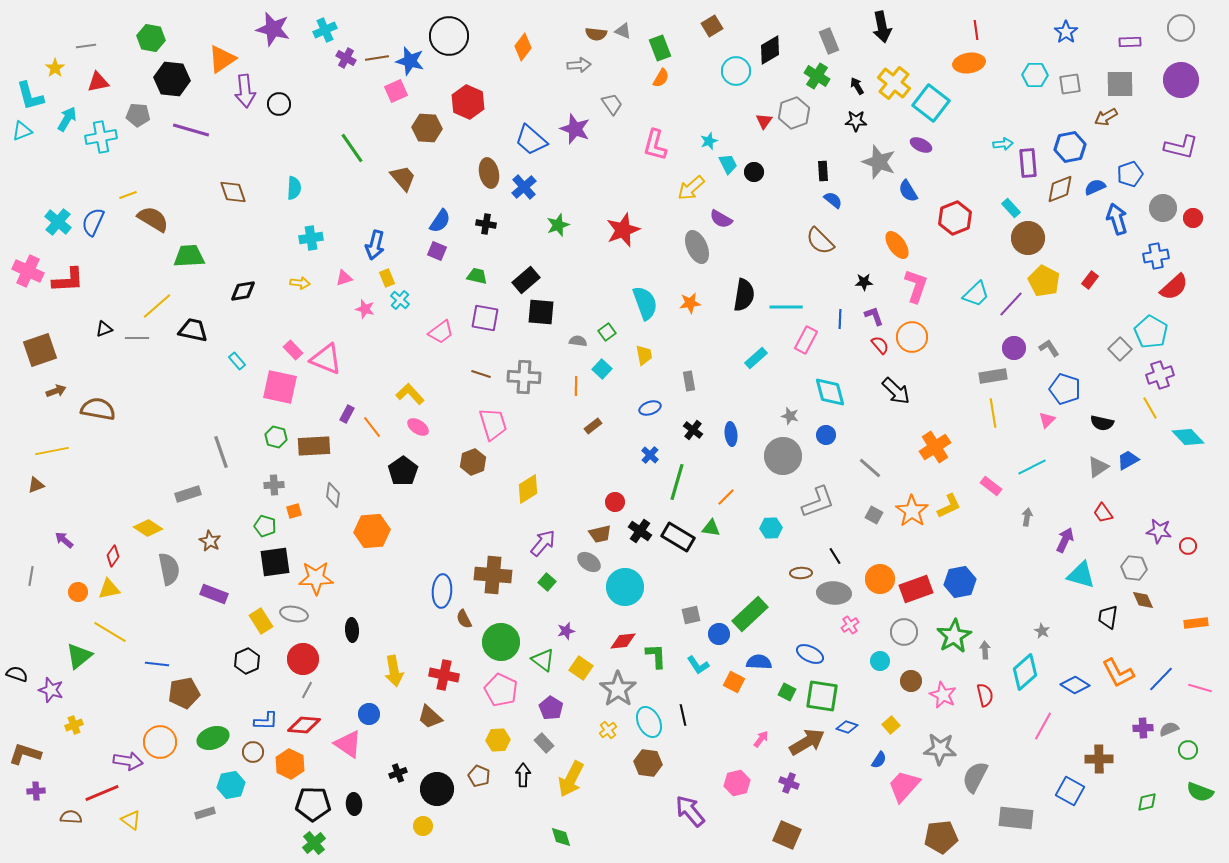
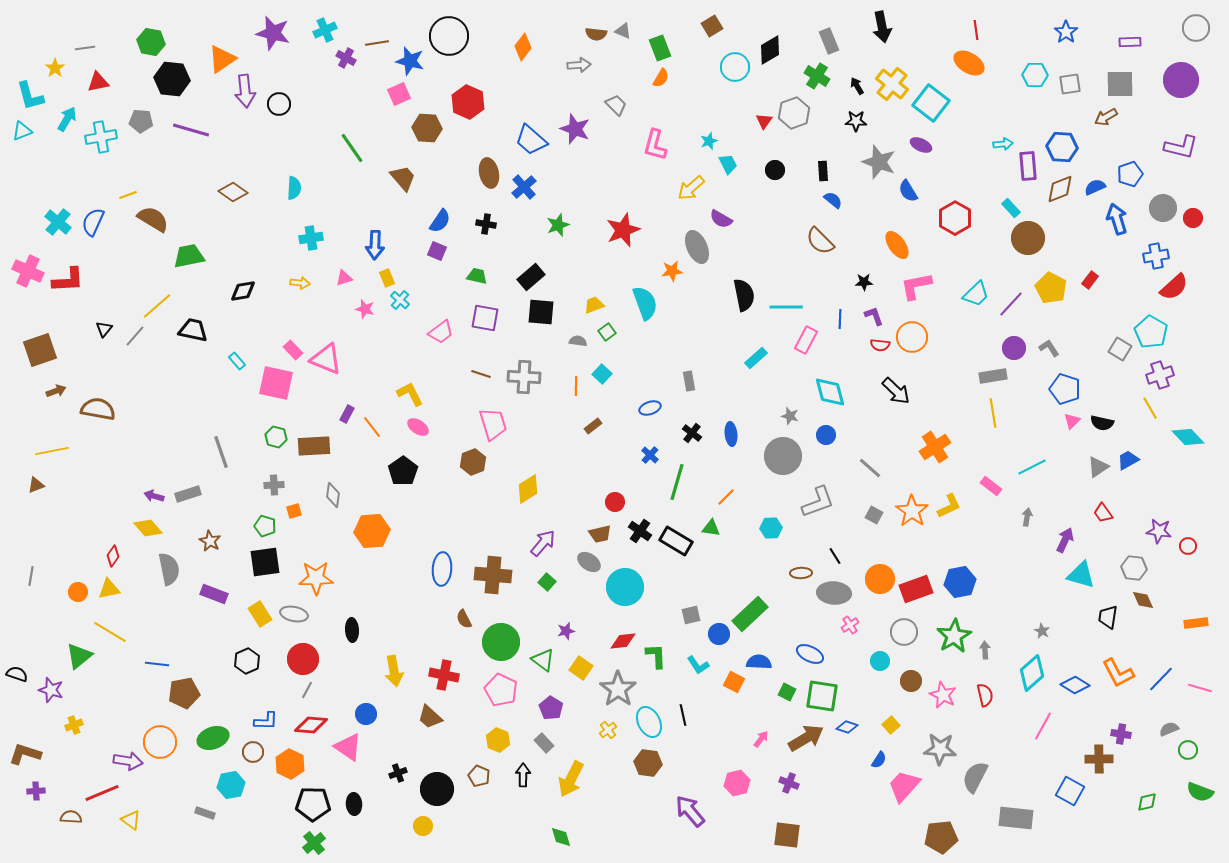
gray circle at (1181, 28): moved 15 px right
purple star at (273, 29): moved 4 px down
green hexagon at (151, 38): moved 4 px down
gray line at (86, 46): moved 1 px left, 2 px down
brown line at (377, 58): moved 15 px up
orange ellipse at (969, 63): rotated 40 degrees clockwise
cyan circle at (736, 71): moved 1 px left, 4 px up
yellow cross at (894, 83): moved 2 px left, 1 px down
pink square at (396, 91): moved 3 px right, 3 px down
gray trapezoid at (612, 104): moved 4 px right, 1 px down; rotated 10 degrees counterclockwise
gray pentagon at (138, 115): moved 3 px right, 6 px down
blue hexagon at (1070, 147): moved 8 px left; rotated 16 degrees clockwise
purple rectangle at (1028, 163): moved 3 px down
black circle at (754, 172): moved 21 px right, 2 px up
brown diamond at (233, 192): rotated 36 degrees counterclockwise
red hexagon at (955, 218): rotated 8 degrees counterclockwise
blue arrow at (375, 245): rotated 12 degrees counterclockwise
green trapezoid at (189, 256): rotated 8 degrees counterclockwise
black rectangle at (526, 280): moved 5 px right, 3 px up
yellow pentagon at (1044, 281): moved 7 px right, 7 px down
pink L-shape at (916, 286): rotated 120 degrees counterclockwise
black semicircle at (744, 295): rotated 20 degrees counterclockwise
orange star at (690, 303): moved 18 px left, 32 px up
black triangle at (104, 329): rotated 30 degrees counterclockwise
gray line at (137, 338): moved 2 px left, 2 px up; rotated 50 degrees counterclockwise
red semicircle at (880, 345): rotated 138 degrees clockwise
gray square at (1120, 349): rotated 15 degrees counterclockwise
yellow trapezoid at (644, 355): moved 50 px left, 50 px up; rotated 100 degrees counterclockwise
cyan square at (602, 369): moved 5 px down
pink square at (280, 387): moved 4 px left, 4 px up
yellow L-shape at (410, 394): rotated 16 degrees clockwise
pink triangle at (1047, 420): moved 25 px right, 1 px down
black cross at (693, 430): moved 1 px left, 3 px down
yellow diamond at (148, 528): rotated 16 degrees clockwise
black rectangle at (678, 537): moved 2 px left, 4 px down
purple arrow at (64, 540): moved 90 px right, 44 px up; rotated 24 degrees counterclockwise
black square at (275, 562): moved 10 px left
blue ellipse at (442, 591): moved 22 px up
yellow rectangle at (261, 621): moved 1 px left, 7 px up
cyan diamond at (1025, 672): moved 7 px right, 1 px down
blue circle at (369, 714): moved 3 px left
red diamond at (304, 725): moved 7 px right
purple cross at (1143, 728): moved 22 px left, 6 px down; rotated 12 degrees clockwise
yellow hexagon at (498, 740): rotated 25 degrees clockwise
brown arrow at (807, 742): moved 1 px left, 4 px up
pink triangle at (348, 744): moved 3 px down
gray rectangle at (205, 813): rotated 36 degrees clockwise
brown square at (787, 835): rotated 16 degrees counterclockwise
